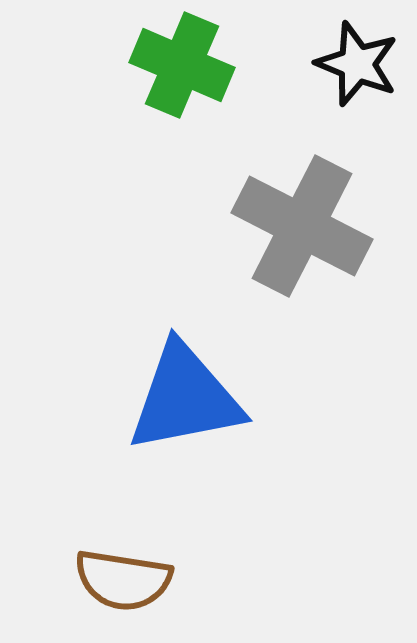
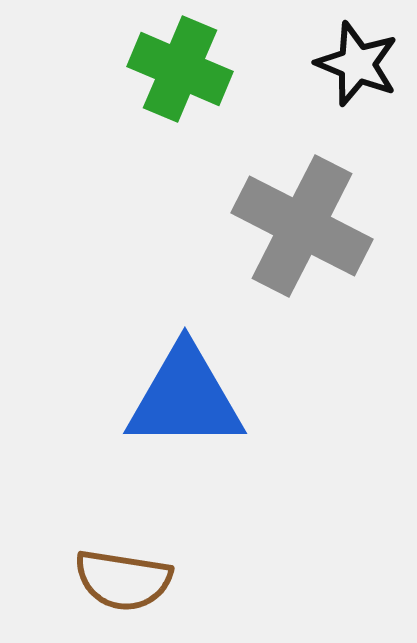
green cross: moved 2 px left, 4 px down
blue triangle: rotated 11 degrees clockwise
